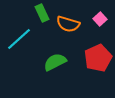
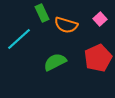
orange semicircle: moved 2 px left, 1 px down
